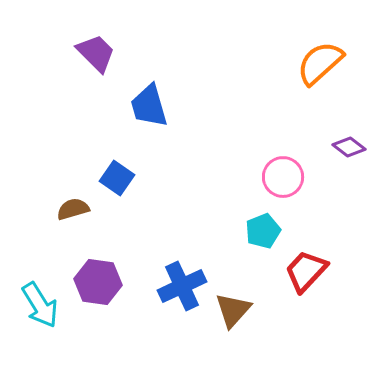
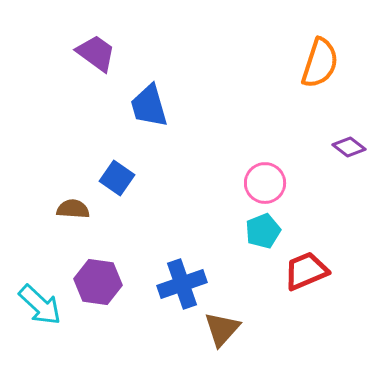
purple trapezoid: rotated 9 degrees counterclockwise
orange semicircle: rotated 150 degrees clockwise
pink circle: moved 18 px left, 6 px down
brown semicircle: rotated 20 degrees clockwise
red trapezoid: rotated 24 degrees clockwise
blue cross: moved 2 px up; rotated 6 degrees clockwise
cyan arrow: rotated 15 degrees counterclockwise
brown triangle: moved 11 px left, 19 px down
